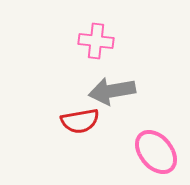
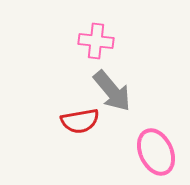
gray arrow: rotated 120 degrees counterclockwise
pink ellipse: rotated 15 degrees clockwise
